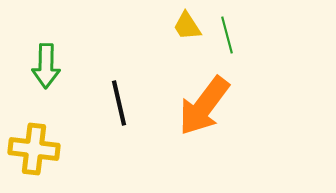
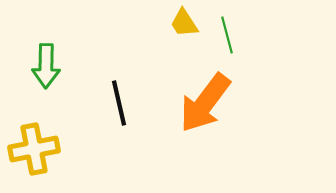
yellow trapezoid: moved 3 px left, 3 px up
orange arrow: moved 1 px right, 3 px up
yellow cross: rotated 18 degrees counterclockwise
